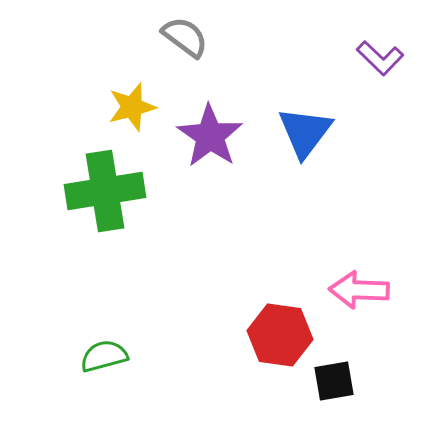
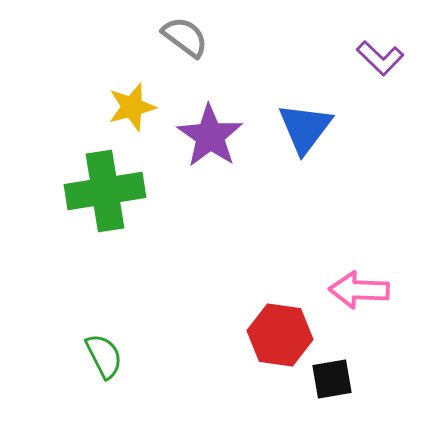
blue triangle: moved 4 px up
green semicircle: rotated 78 degrees clockwise
black square: moved 2 px left, 2 px up
